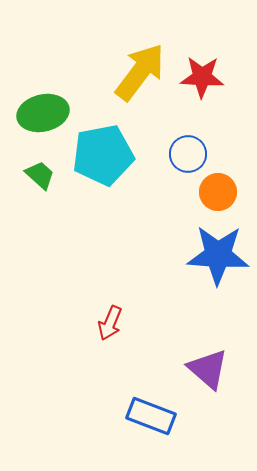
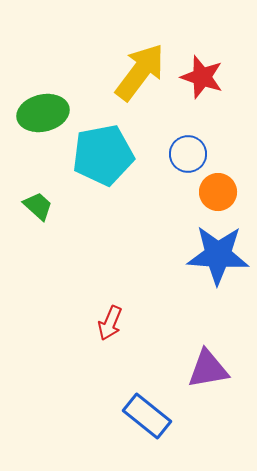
red star: rotated 15 degrees clockwise
green trapezoid: moved 2 px left, 31 px down
purple triangle: rotated 51 degrees counterclockwise
blue rectangle: moved 4 px left; rotated 18 degrees clockwise
